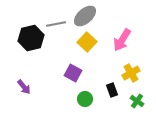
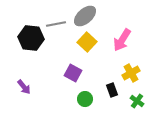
black hexagon: rotated 20 degrees clockwise
